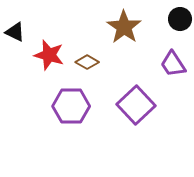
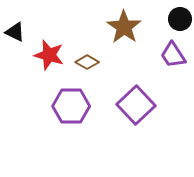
purple trapezoid: moved 9 px up
